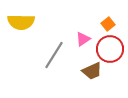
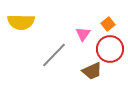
pink triangle: moved 5 px up; rotated 21 degrees counterclockwise
gray line: rotated 12 degrees clockwise
